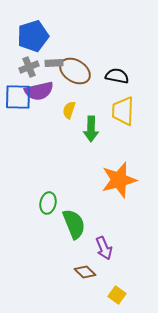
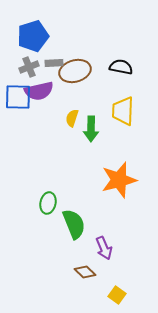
brown ellipse: rotated 48 degrees counterclockwise
black semicircle: moved 4 px right, 9 px up
yellow semicircle: moved 3 px right, 8 px down
